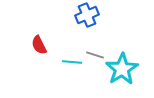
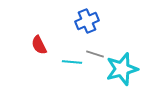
blue cross: moved 6 px down
gray line: moved 1 px up
cyan star: rotated 16 degrees clockwise
